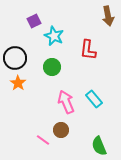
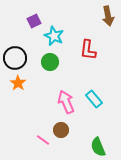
green circle: moved 2 px left, 5 px up
green semicircle: moved 1 px left, 1 px down
